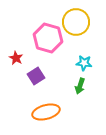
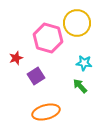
yellow circle: moved 1 px right, 1 px down
red star: rotated 24 degrees clockwise
green arrow: rotated 119 degrees clockwise
